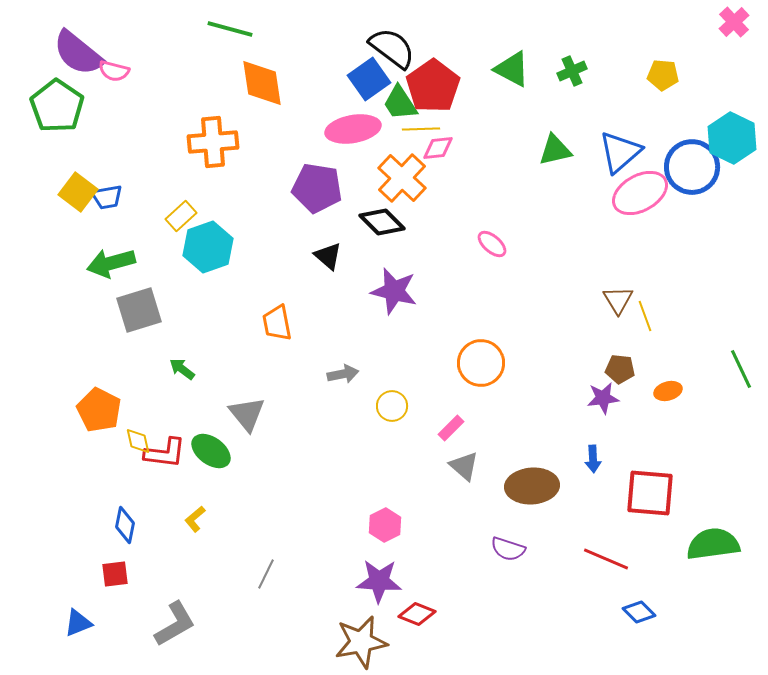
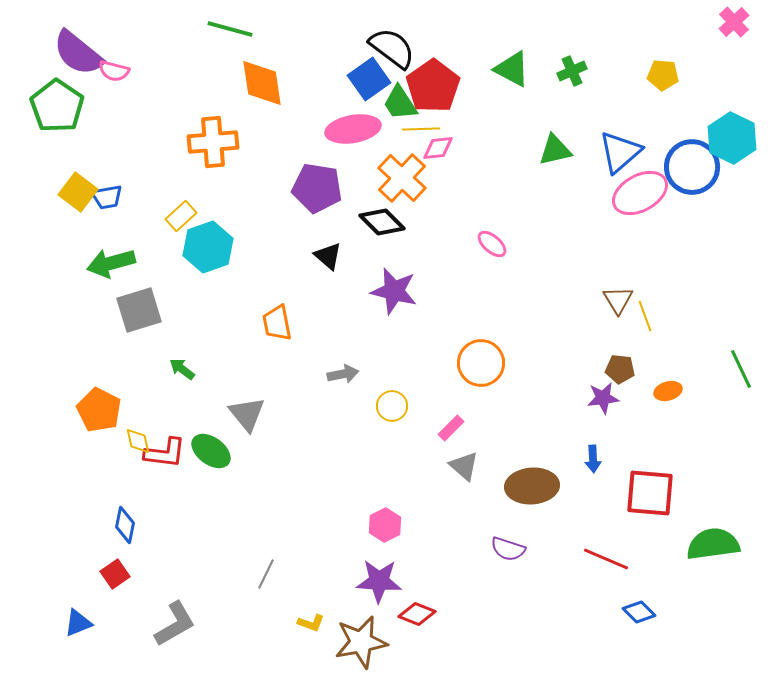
yellow L-shape at (195, 519): moved 116 px right, 104 px down; rotated 120 degrees counterclockwise
red square at (115, 574): rotated 28 degrees counterclockwise
